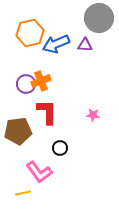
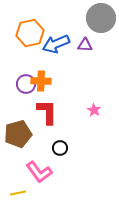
gray circle: moved 2 px right
orange cross: rotated 24 degrees clockwise
pink star: moved 1 px right, 5 px up; rotated 24 degrees clockwise
brown pentagon: moved 3 px down; rotated 8 degrees counterclockwise
yellow line: moved 5 px left
